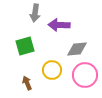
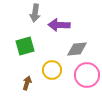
pink circle: moved 2 px right
brown arrow: rotated 40 degrees clockwise
